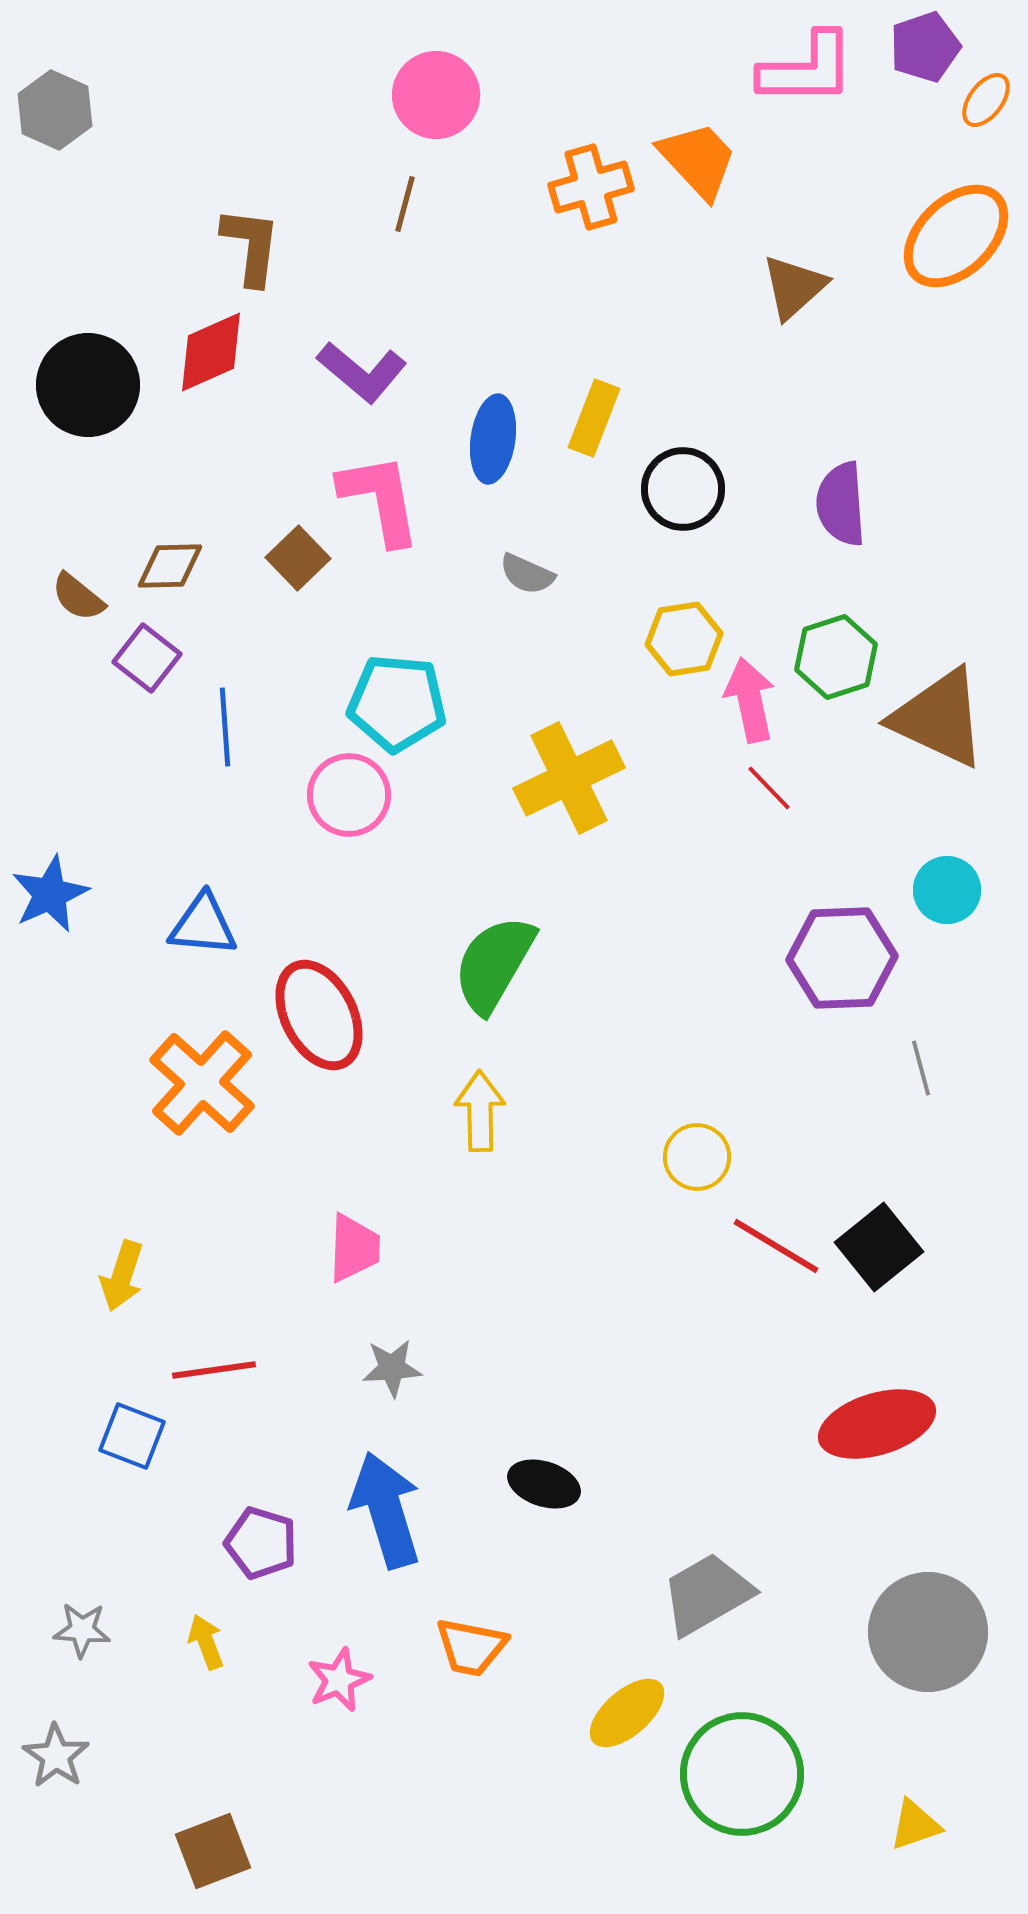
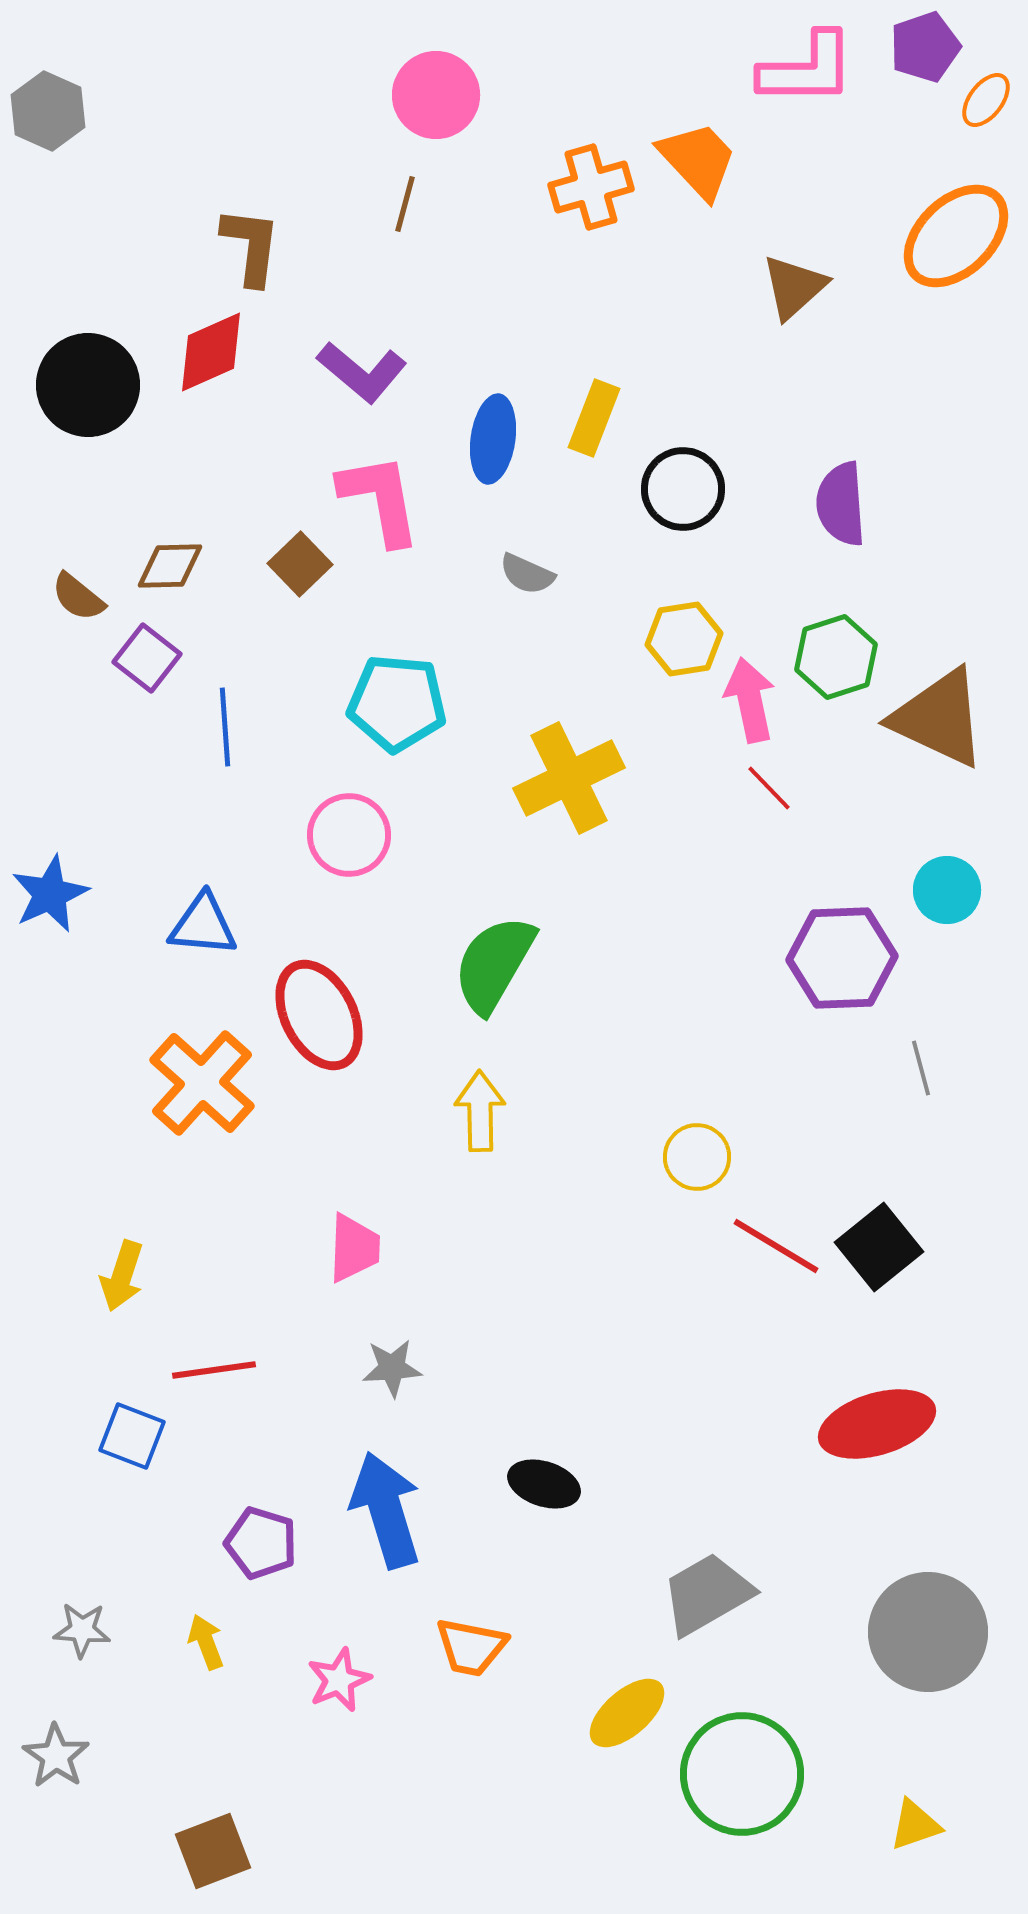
gray hexagon at (55, 110): moved 7 px left, 1 px down
brown square at (298, 558): moved 2 px right, 6 px down
pink circle at (349, 795): moved 40 px down
